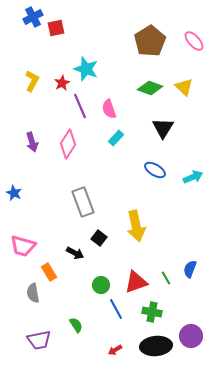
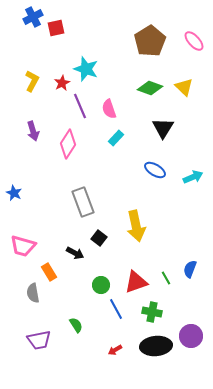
purple arrow: moved 1 px right, 11 px up
